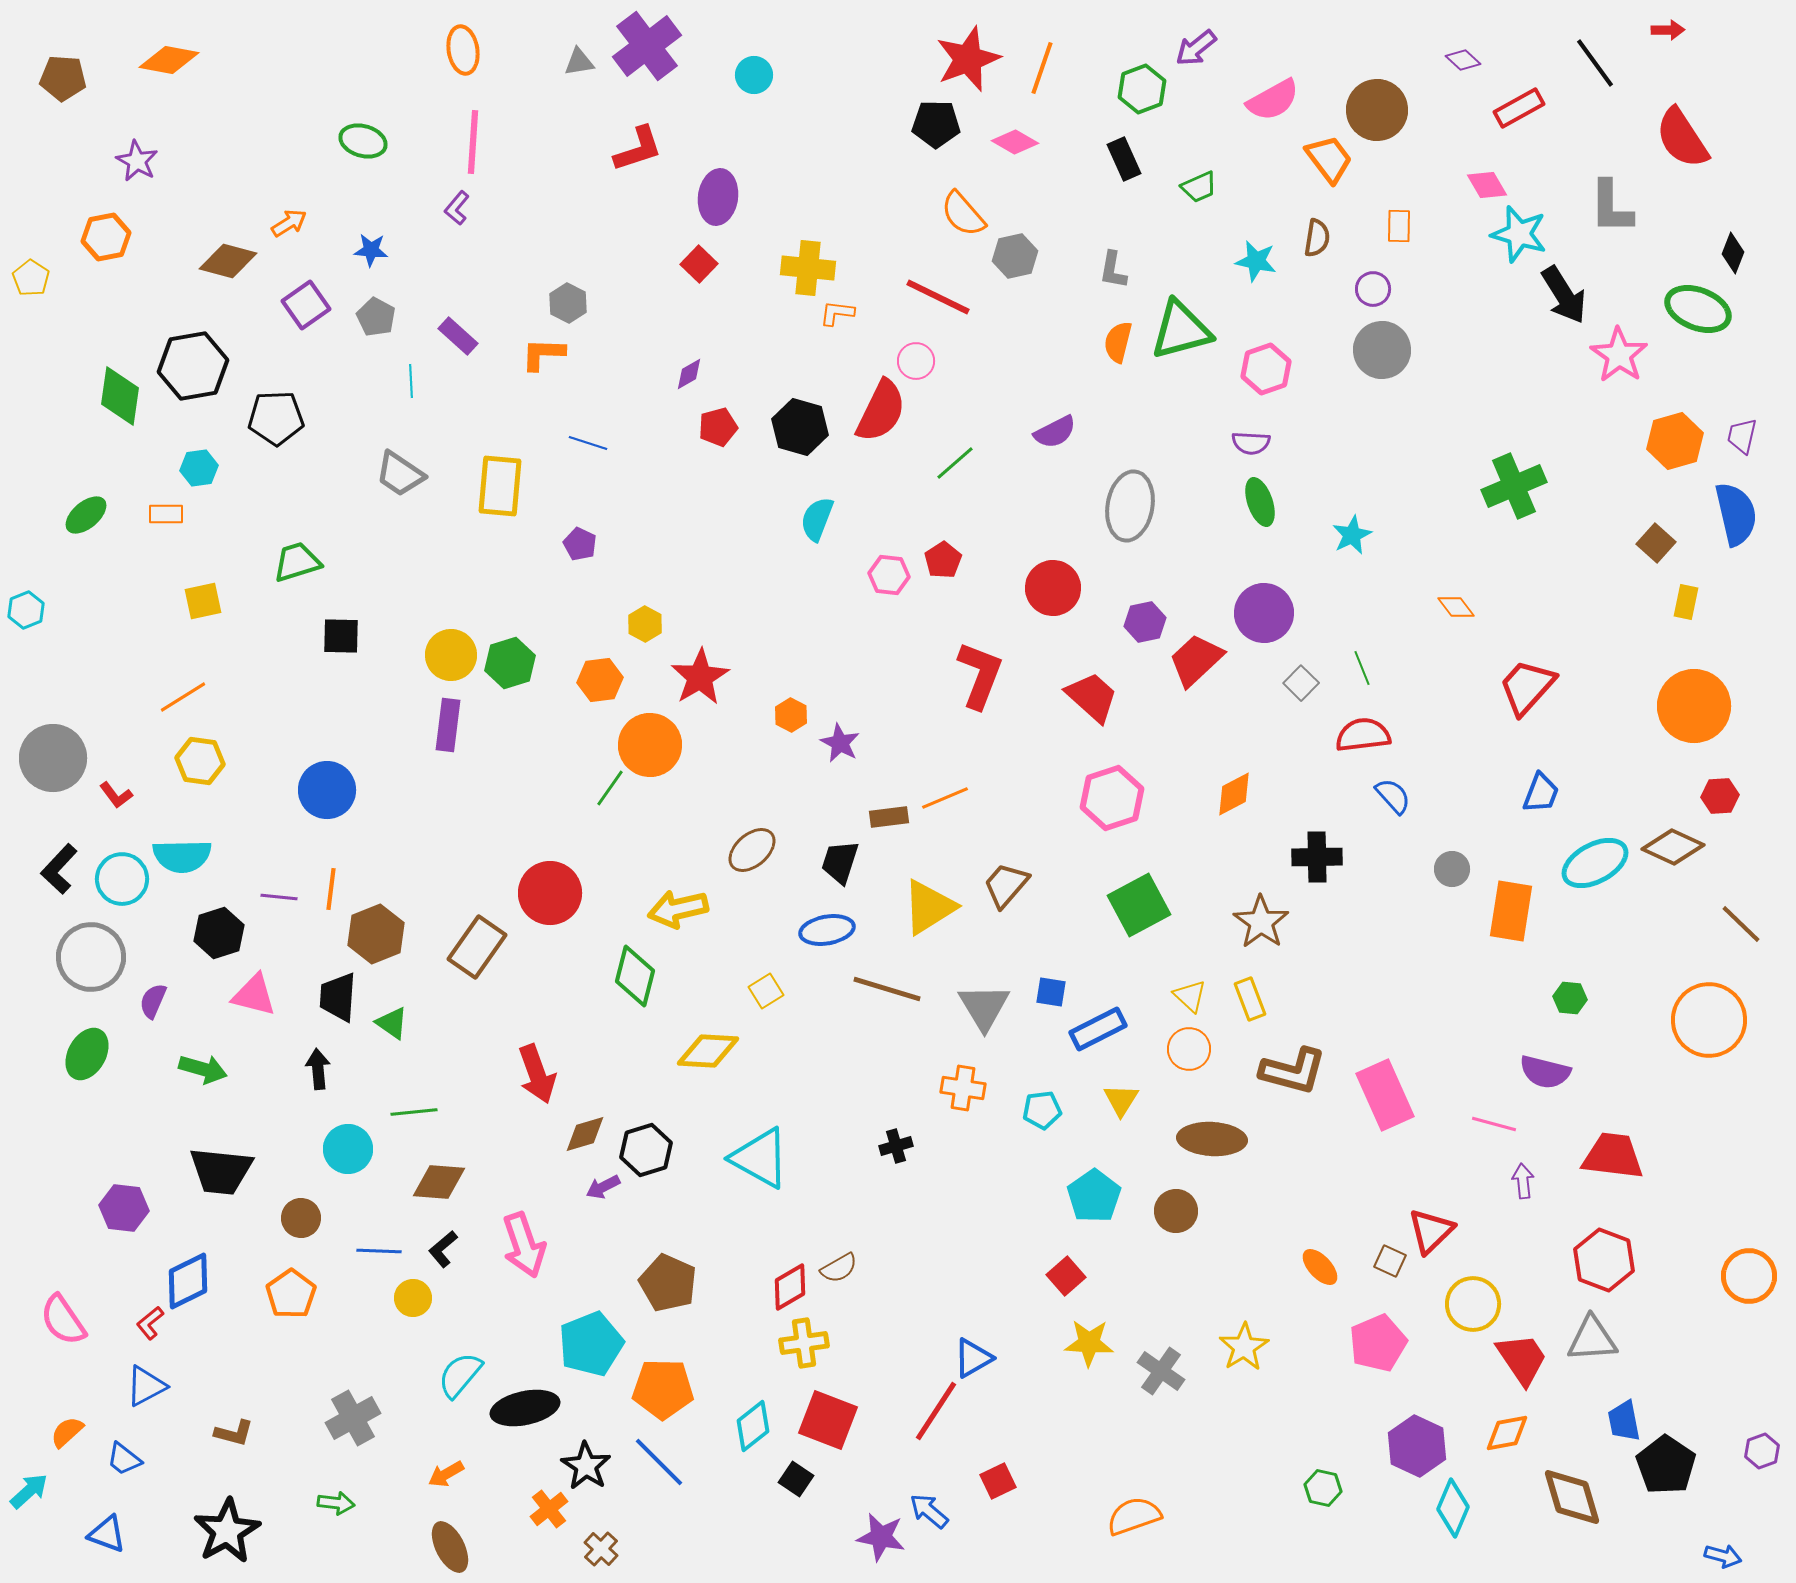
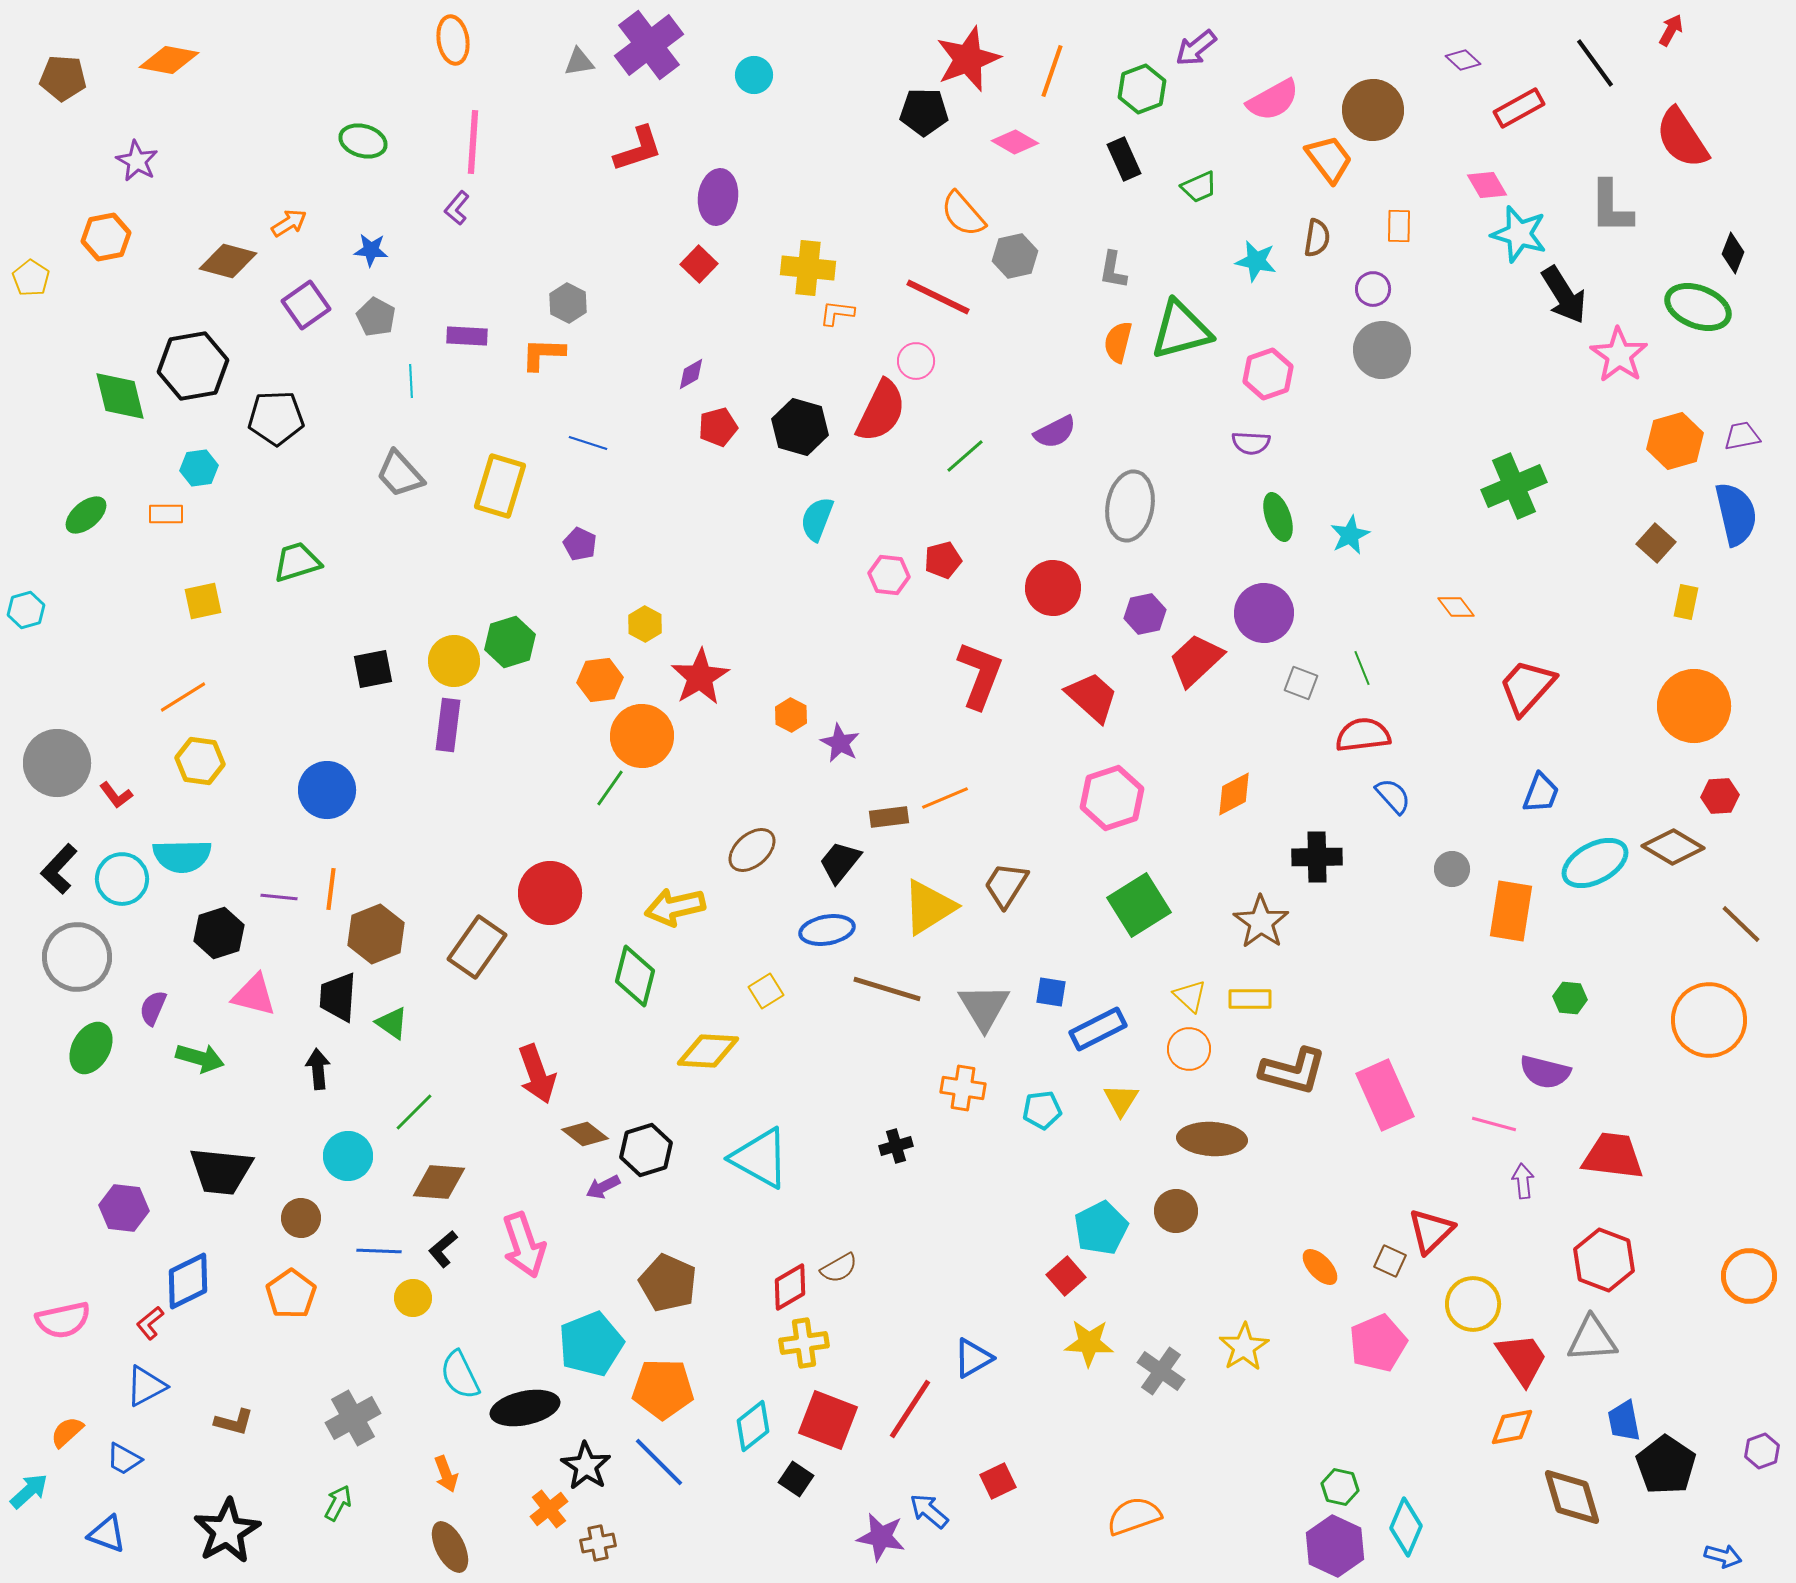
red arrow at (1668, 30): moved 3 px right; rotated 60 degrees counterclockwise
purple cross at (647, 46): moved 2 px right, 1 px up
orange ellipse at (463, 50): moved 10 px left, 10 px up
orange line at (1042, 68): moved 10 px right, 3 px down
brown circle at (1377, 110): moved 4 px left
black pentagon at (936, 124): moved 12 px left, 12 px up
green ellipse at (1698, 309): moved 2 px up
purple rectangle at (458, 336): moved 9 px right; rotated 39 degrees counterclockwise
pink hexagon at (1266, 369): moved 2 px right, 5 px down
purple diamond at (689, 374): moved 2 px right
green diamond at (120, 396): rotated 22 degrees counterclockwise
purple trapezoid at (1742, 436): rotated 66 degrees clockwise
green line at (955, 463): moved 10 px right, 7 px up
gray trapezoid at (400, 474): rotated 14 degrees clockwise
yellow rectangle at (500, 486): rotated 12 degrees clockwise
green ellipse at (1260, 502): moved 18 px right, 15 px down
cyan star at (1352, 535): moved 2 px left
red pentagon at (943, 560): rotated 18 degrees clockwise
cyan hexagon at (26, 610): rotated 6 degrees clockwise
purple hexagon at (1145, 622): moved 8 px up
black square at (341, 636): moved 32 px right, 33 px down; rotated 12 degrees counterclockwise
yellow circle at (451, 655): moved 3 px right, 6 px down
green hexagon at (510, 663): moved 21 px up
gray square at (1301, 683): rotated 24 degrees counterclockwise
orange circle at (650, 745): moved 8 px left, 9 px up
gray circle at (53, 758): moved 4 px right, 5 px down
brown diamond at (1673, 847): rotated 6 degrees clockwise
black trapezoid at (840, 862): rotated 21 degrees clockwise
brown trapezoid at (1006, 885): rotated 9 degrees counterclockwise
green square at (1139, 905): rotated 4 degrees counterclockwise
yellow arrow at (678, 909): moved 3 px left, 2 px up
gray circle at (91, 957): moved 14 px left
yellow rectangle at (1250, 999): rotated 69 degrees counterclockwise
purple semicircle at (153, 1001): moved 7 px down
green ellipse at (87, 1054): moved 4 px right, 6 px up
green arrow at (203, 1069): moved 3 px left, 11 px up
green line at (414, 1112): rotated 39 degrees counterclockwise
brown diamond at (585, 1134): rotated 54 degrees clockwise
cyan circle at (348, 1149): moved 7 px down
cyan pentagon at (1094, 1196): moved 7 px right, 32 px down; rotated 8 degrees clockwise
pink semicircle at (63, 1320): rotated 68 degrees counterclockwise
cyan semicircle at (460, 1375): rotated 66 degrees counterclockwise
red line at (936, 1411): moved 26 px left, 2 px up
brown L-shape at (234, 1433): moved 11 px up
orange diamond at (1507, 1433): moved 5 px right, 6 px up
purple hexagon at (1417, 1446): moved 82 px left, 100 px down
blue trapezoid at (124, 1459): rotated 9 degrees counterclockwise
orange arrow at (446, 1474): rotated 81 degrees counterclockwise
green hexagon at (1323, 1488): moved 17 px right, 1 px up
green arrow at (336, 1503): moved 2 px right; rotated 69 degrees counterclockwise
cyan diamond at (1453, 1508): moved 47 px left, 19 px down
brown cross at (601, 1549): moved 3 px left, 6 px up; rotated 36 degrees clockwise
